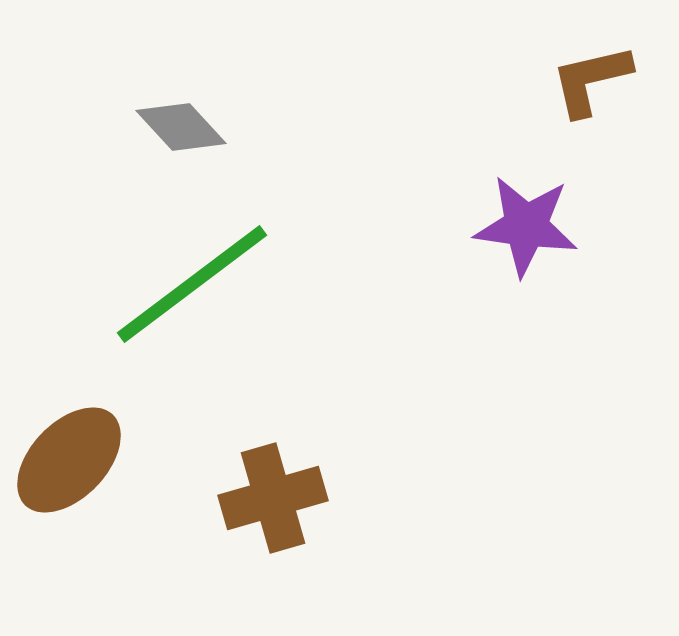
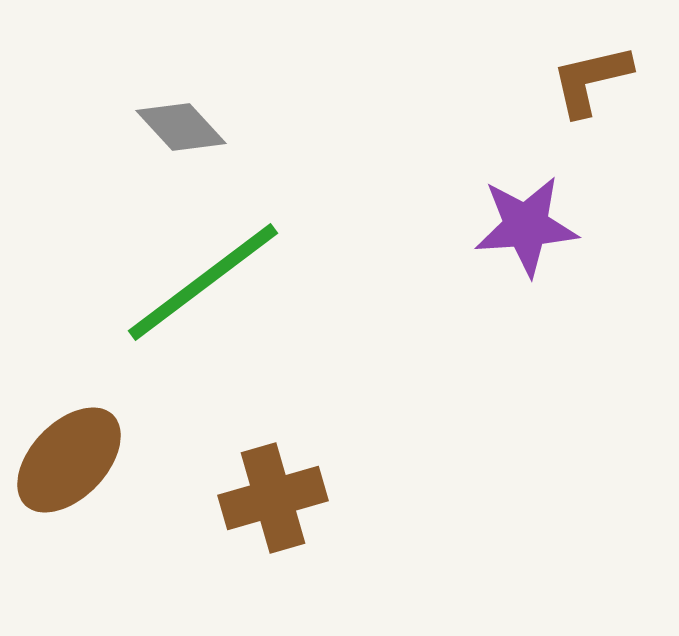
purple star: rotated 12 degrees counterclockwise
green line: moved 11 px right, 2 px up
